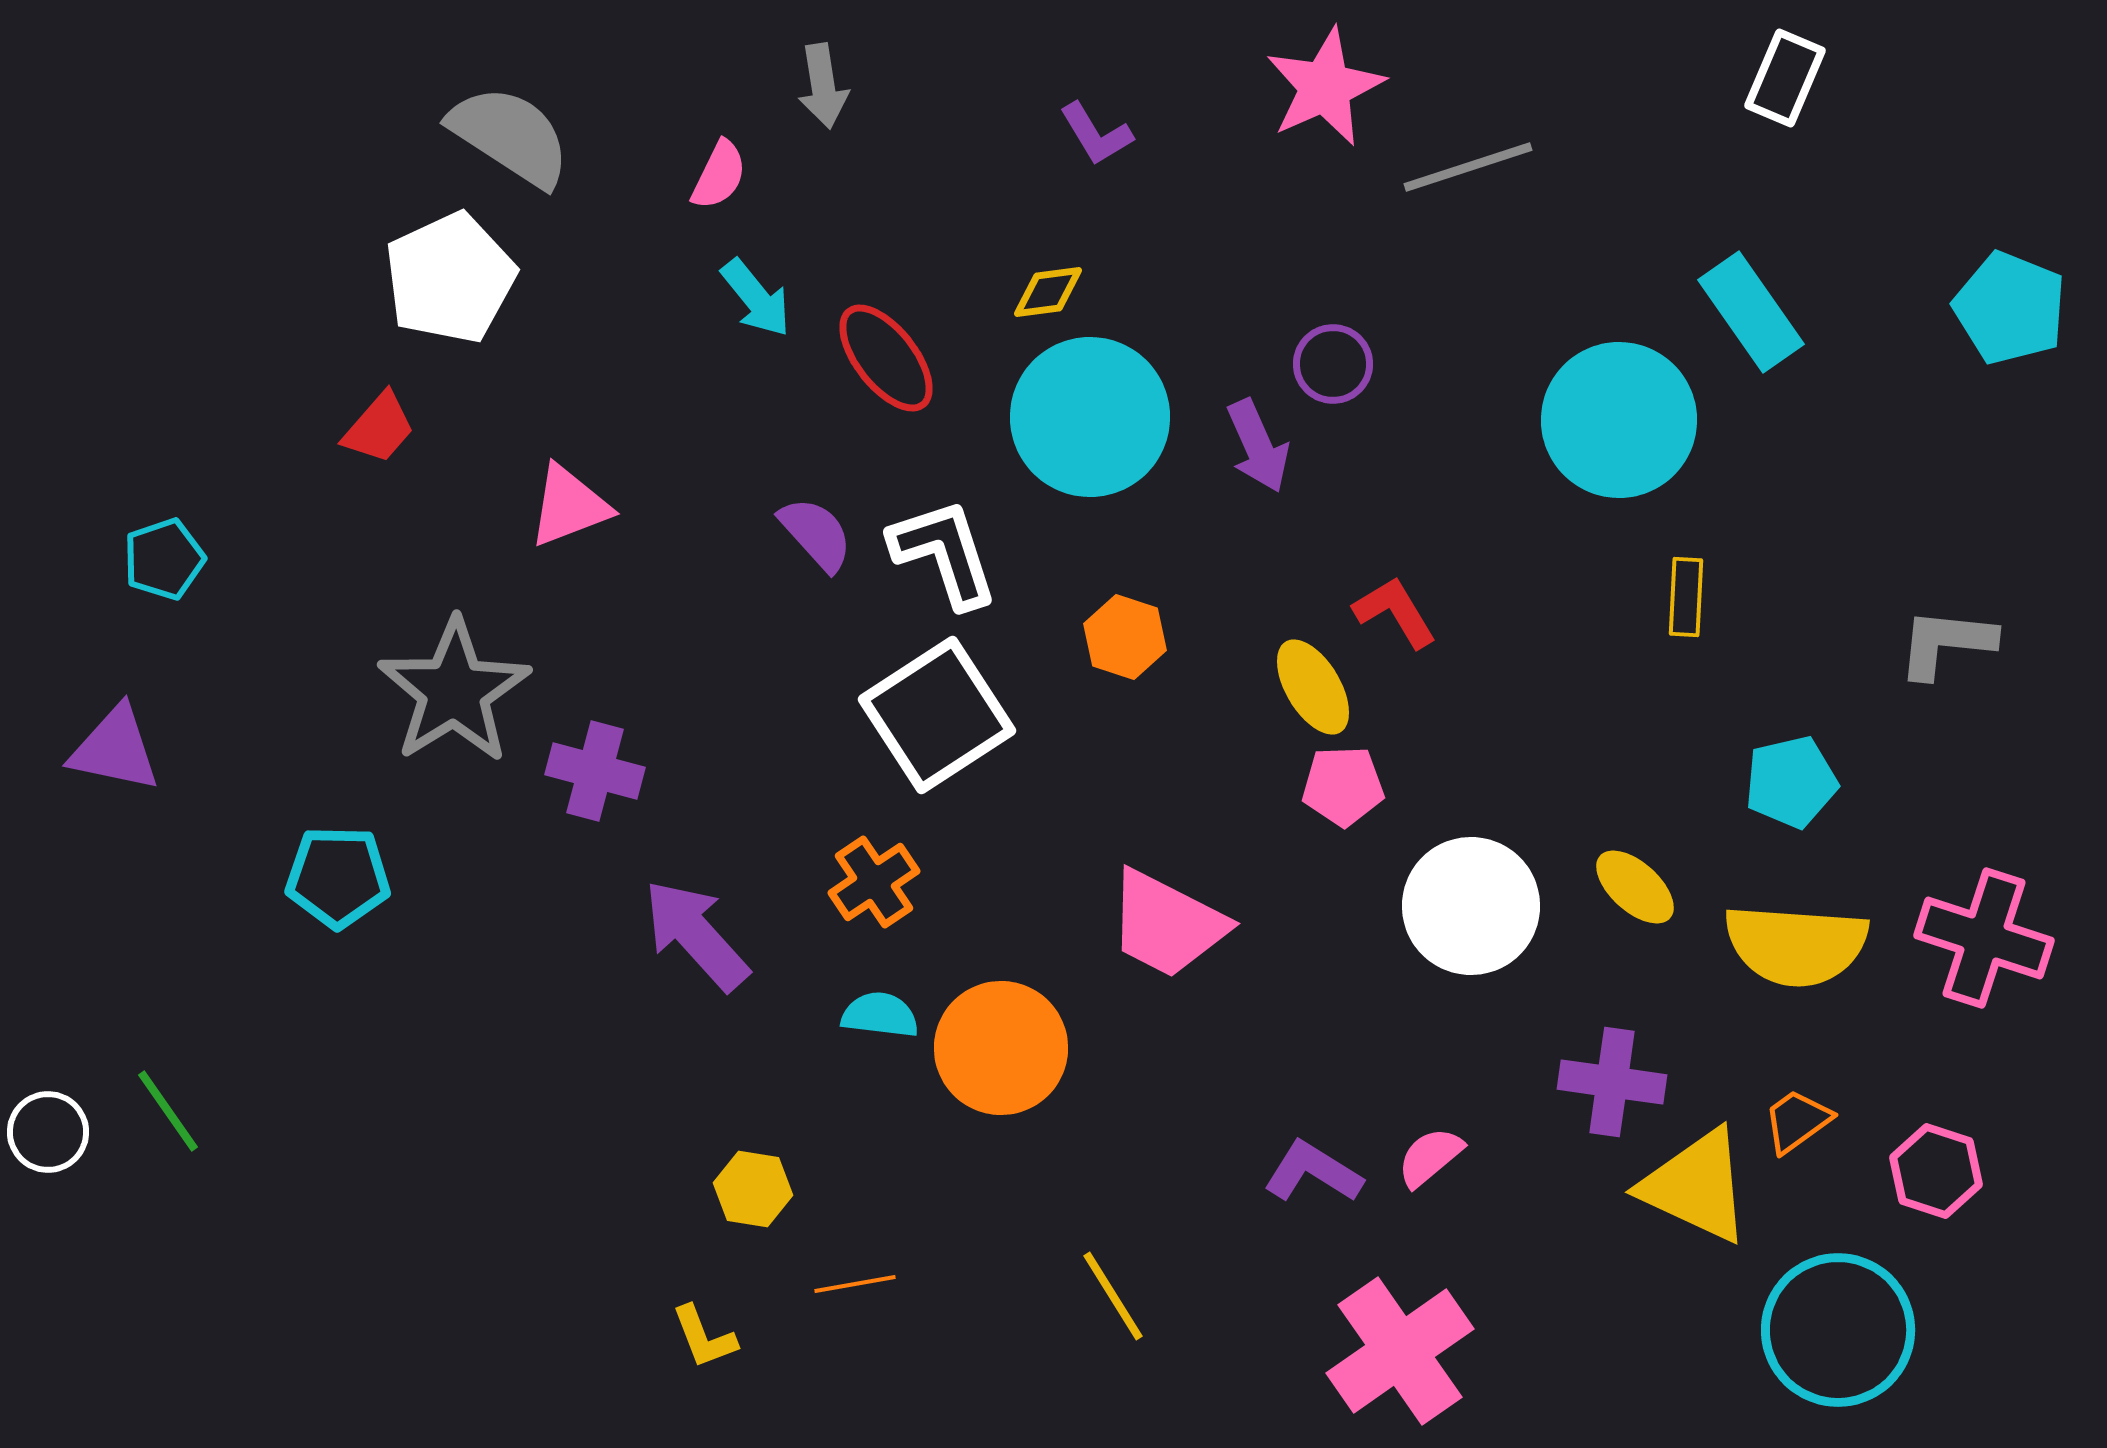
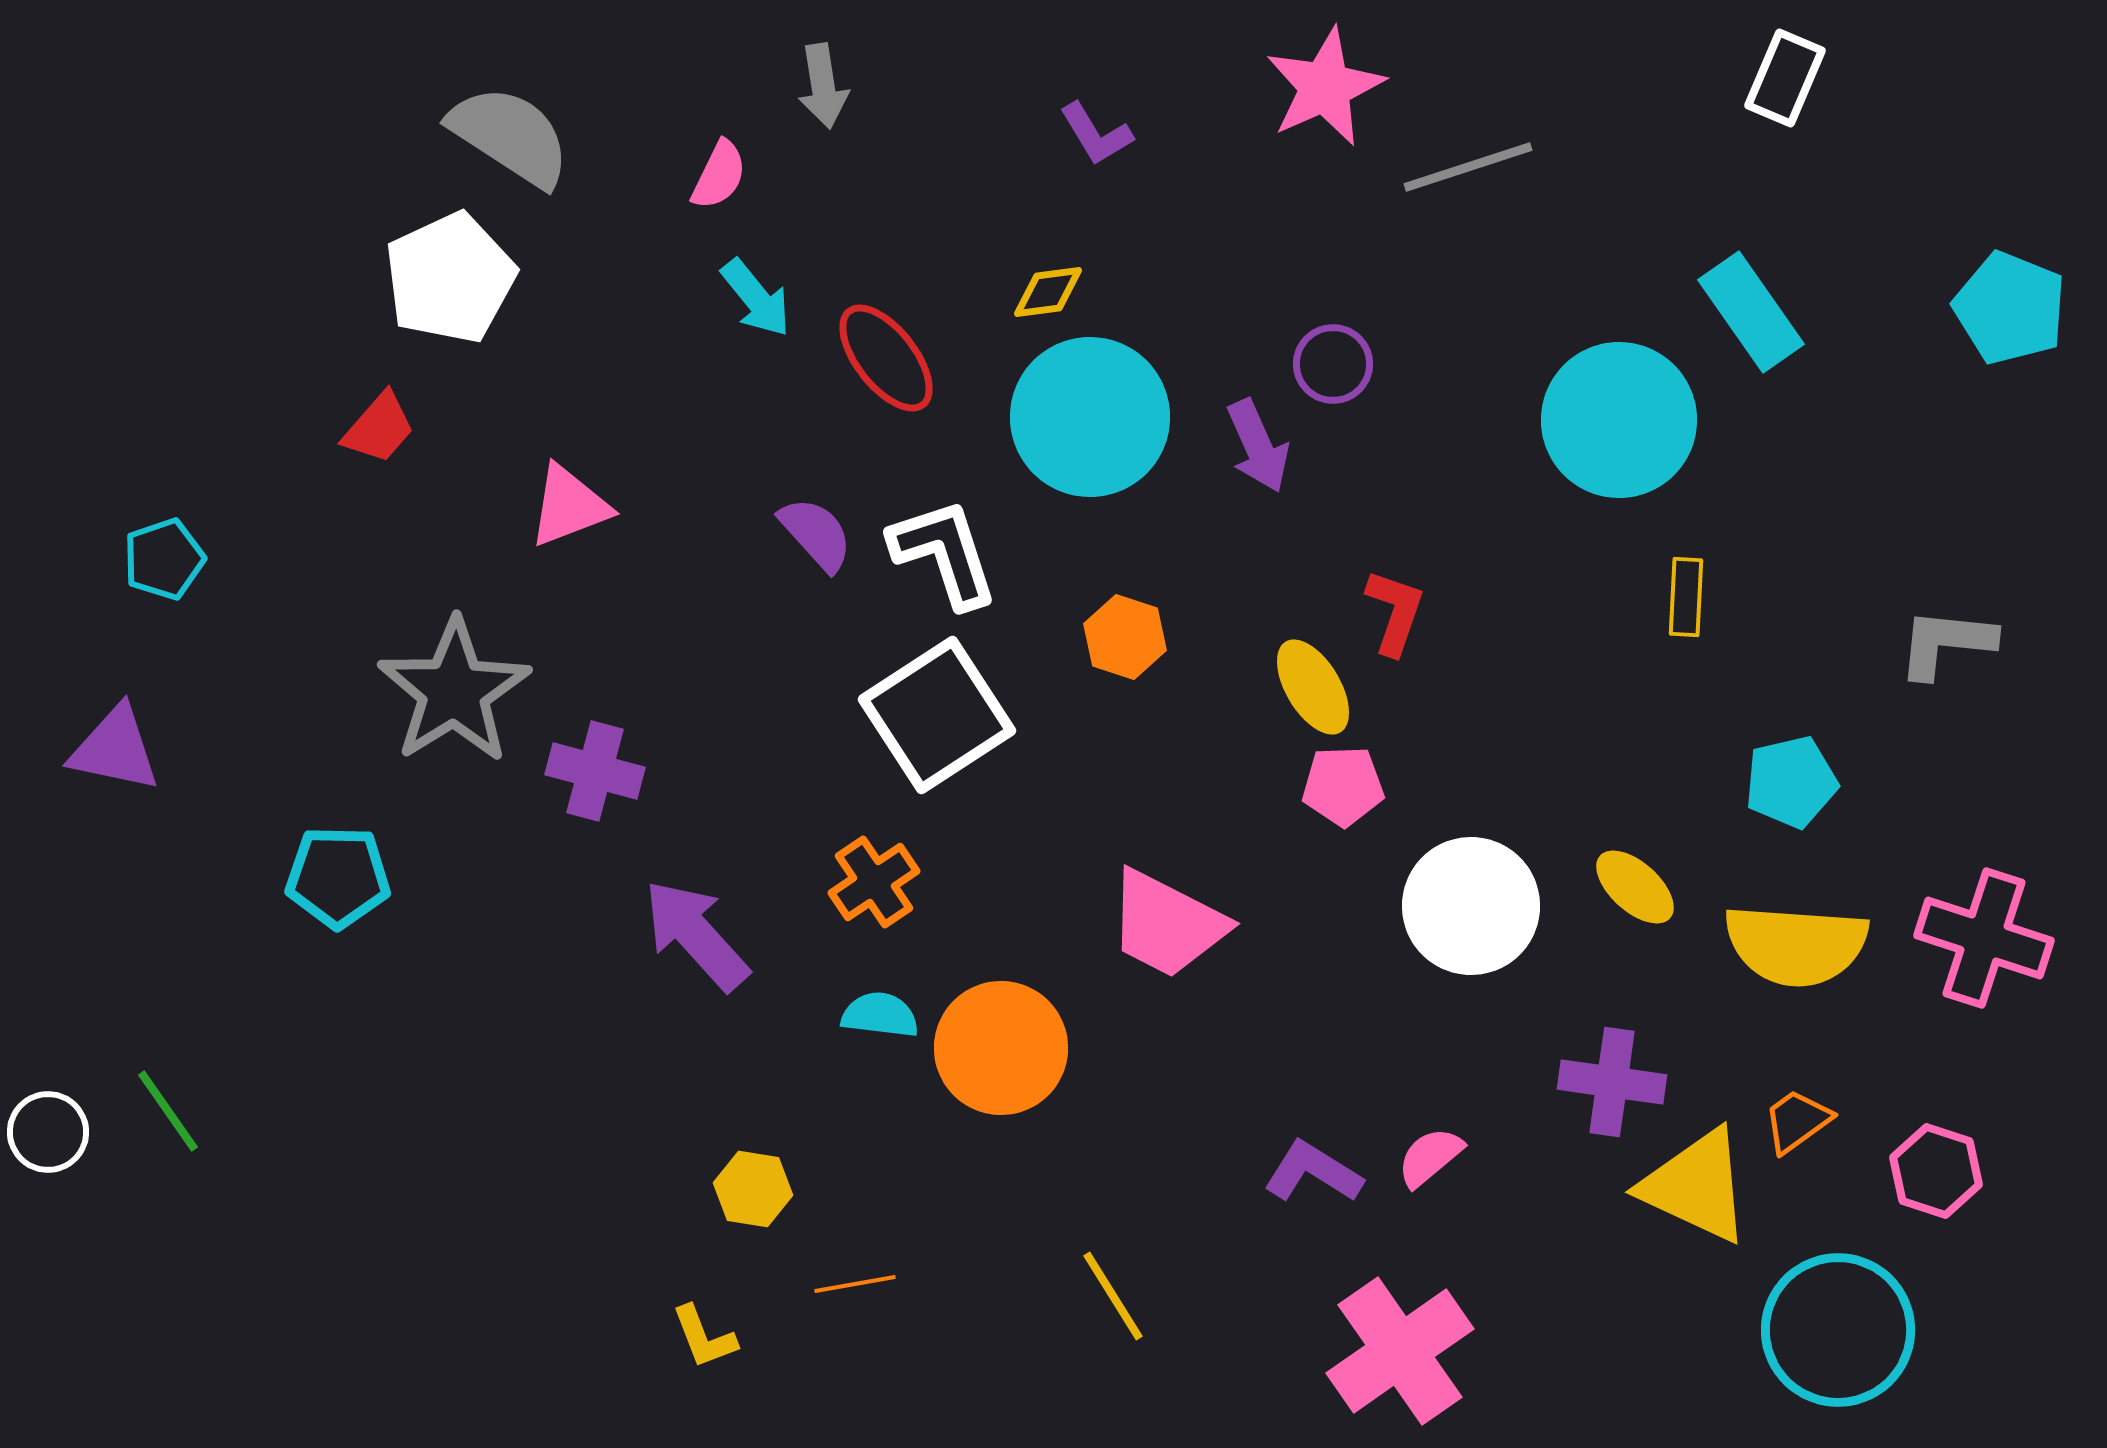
red L-shape at (1395, 612): rotated 50 degrees clockwise
